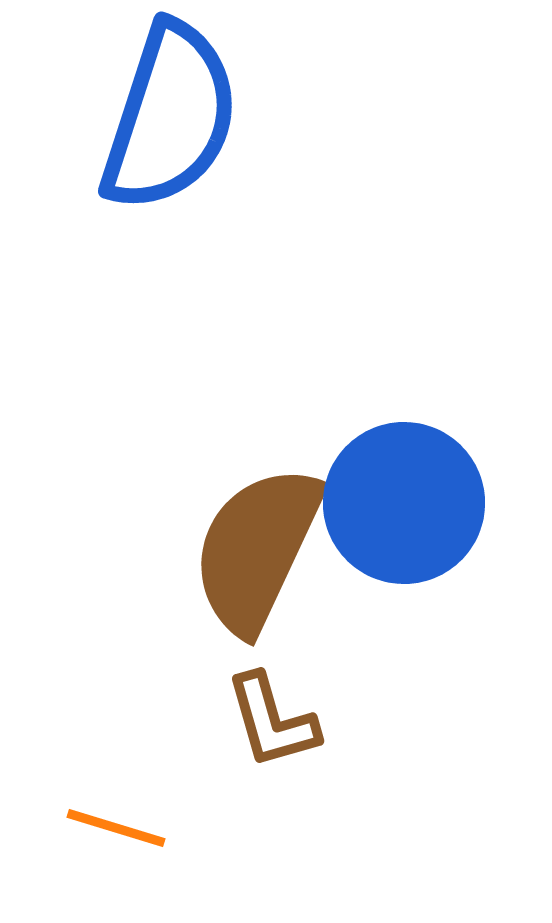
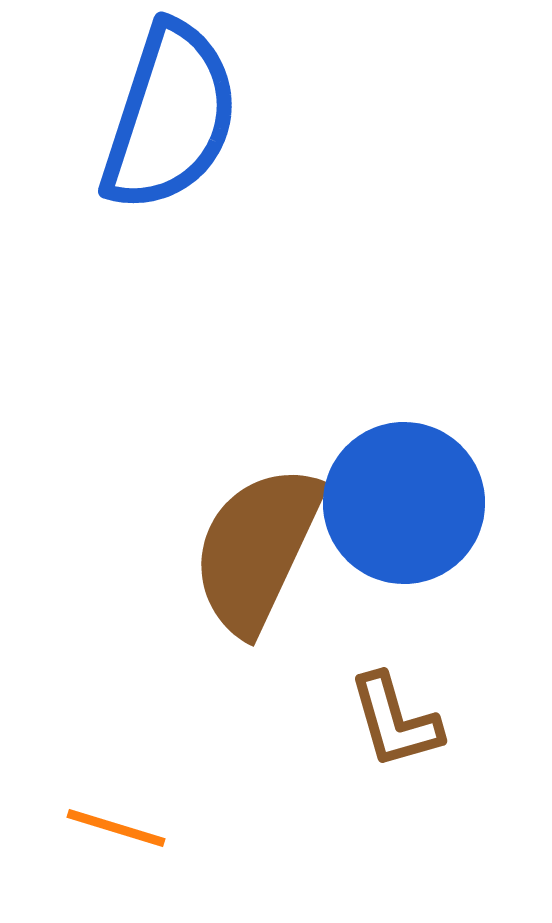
brown L-shape: moved 123 px right
